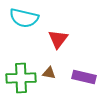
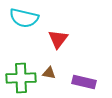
purple rectangle: moved 5 px down
